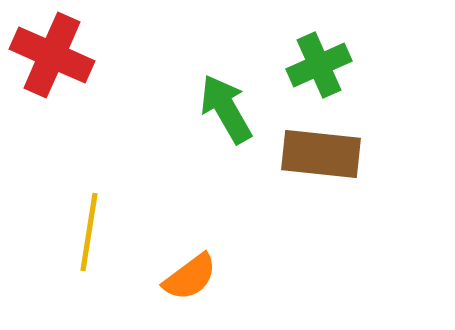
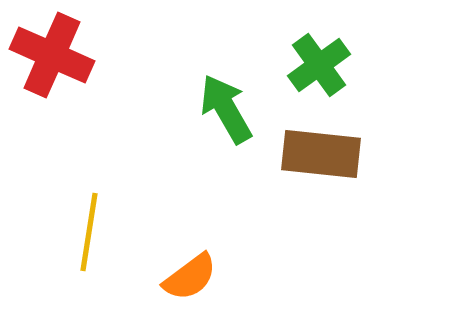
green cross: rotated 12 degrees counterclockwise
